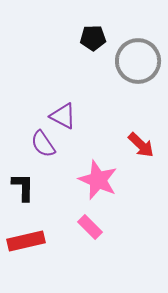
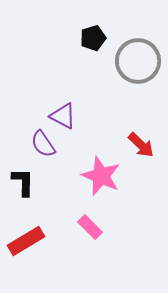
black pentagon: rotated 15 degrees counterclockwise
pink star: moved 3 px right, 4 px up
black L-shape: moved 5 px up
red rectangle: rotated 18 degrees counterclockwise
